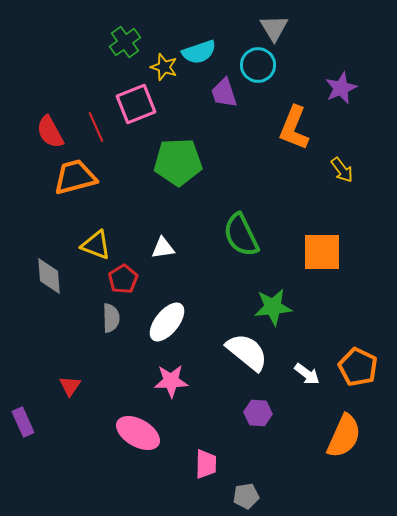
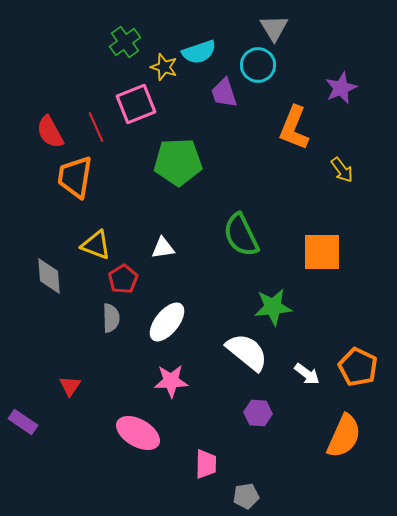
orange trapezoid: rotated 66 degrees counterclockwise
purple rectangle: rotated 32 degrees counterclockwise
